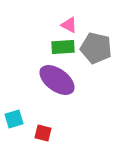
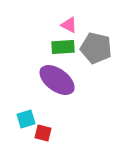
cyan square: moved 12 px right
